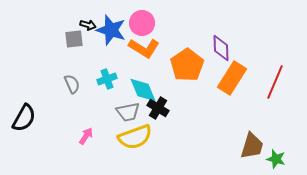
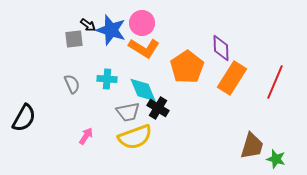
black arrow: rotated 21 degrees clockwise
orange pentagon: moved 2 px down
cyan cross: rotated 24 degrees clockwise
